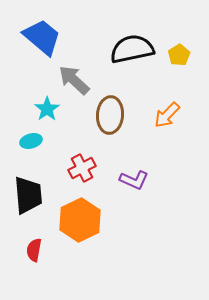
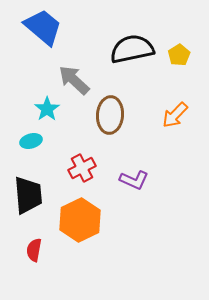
blue trapezoid: moved 1 px right, 10 px up
orange arrow: moved 8 px right
